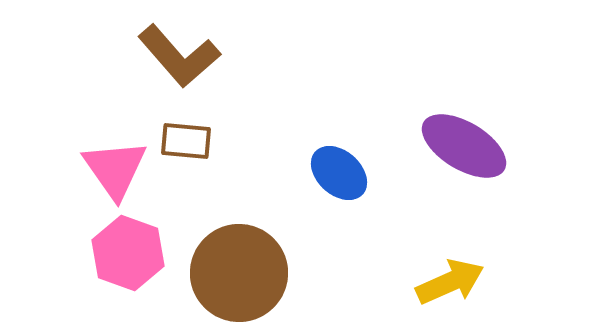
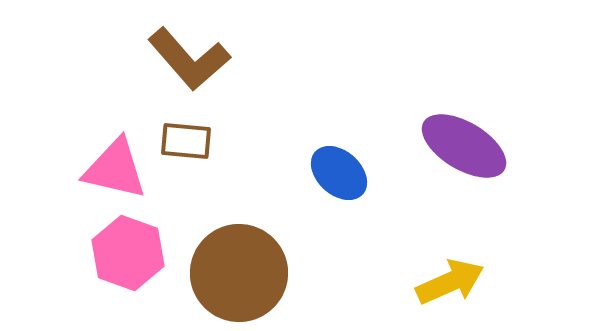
brown L-shape: moved 10 px right, 3 px down
pink triangle: rotated 42 degrees counterclockwise
